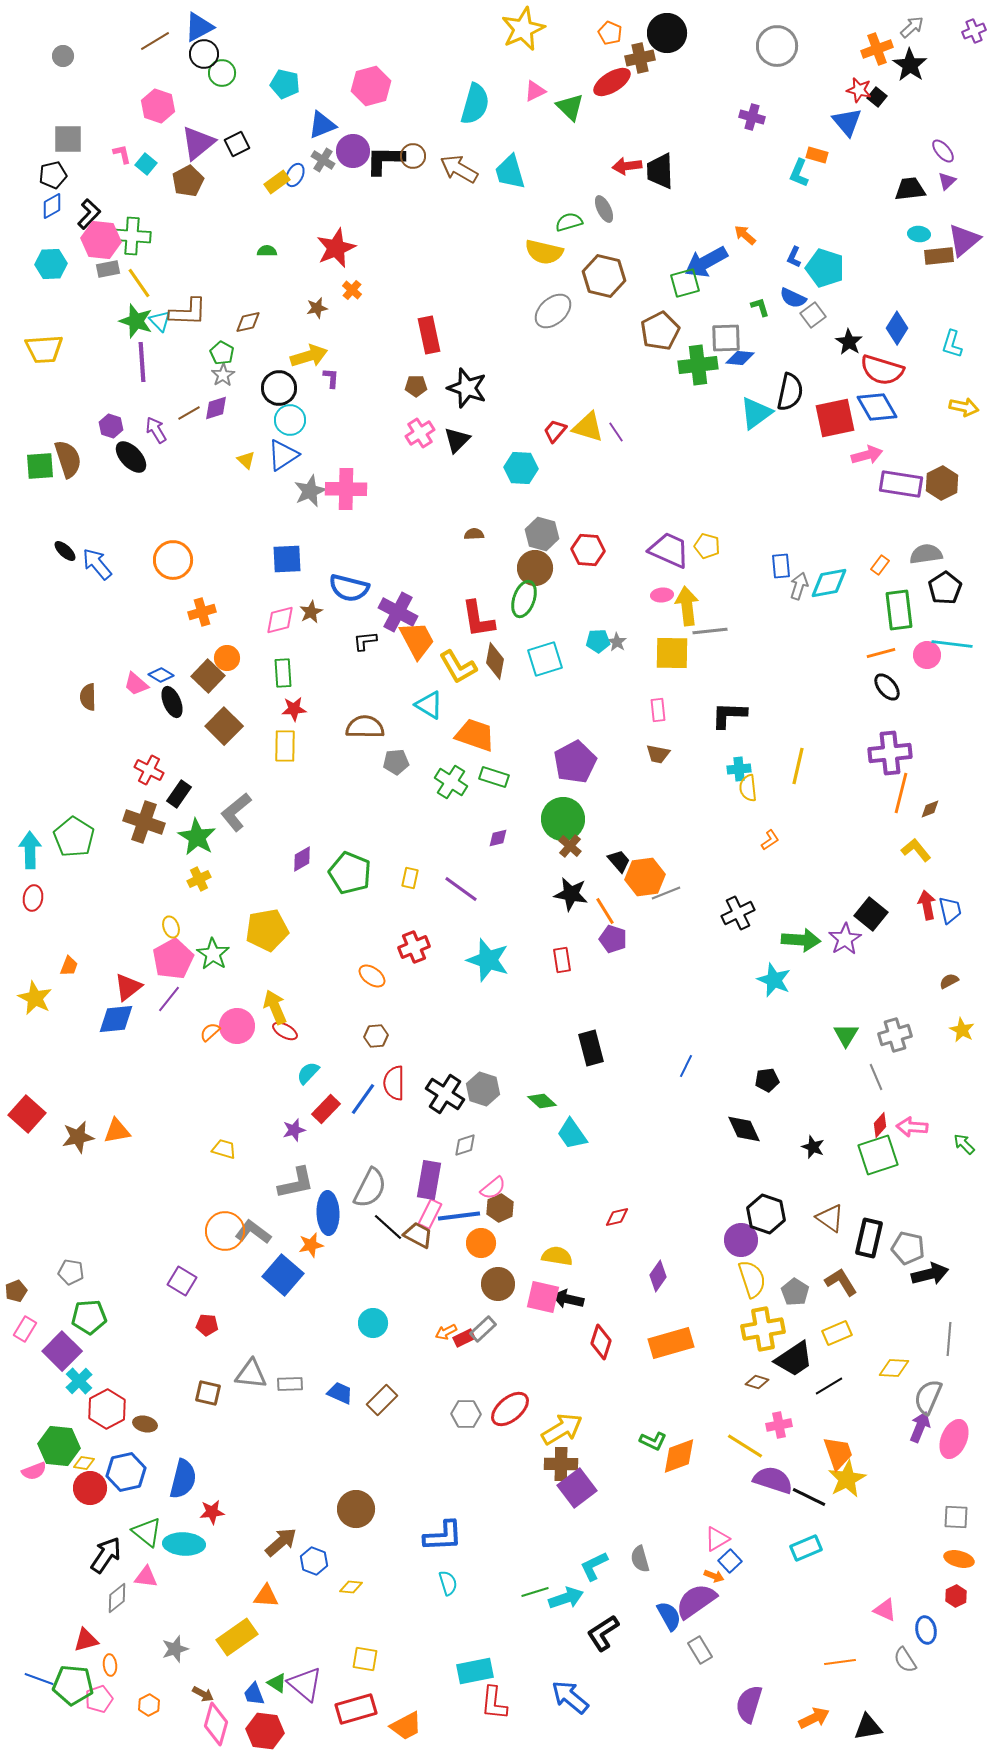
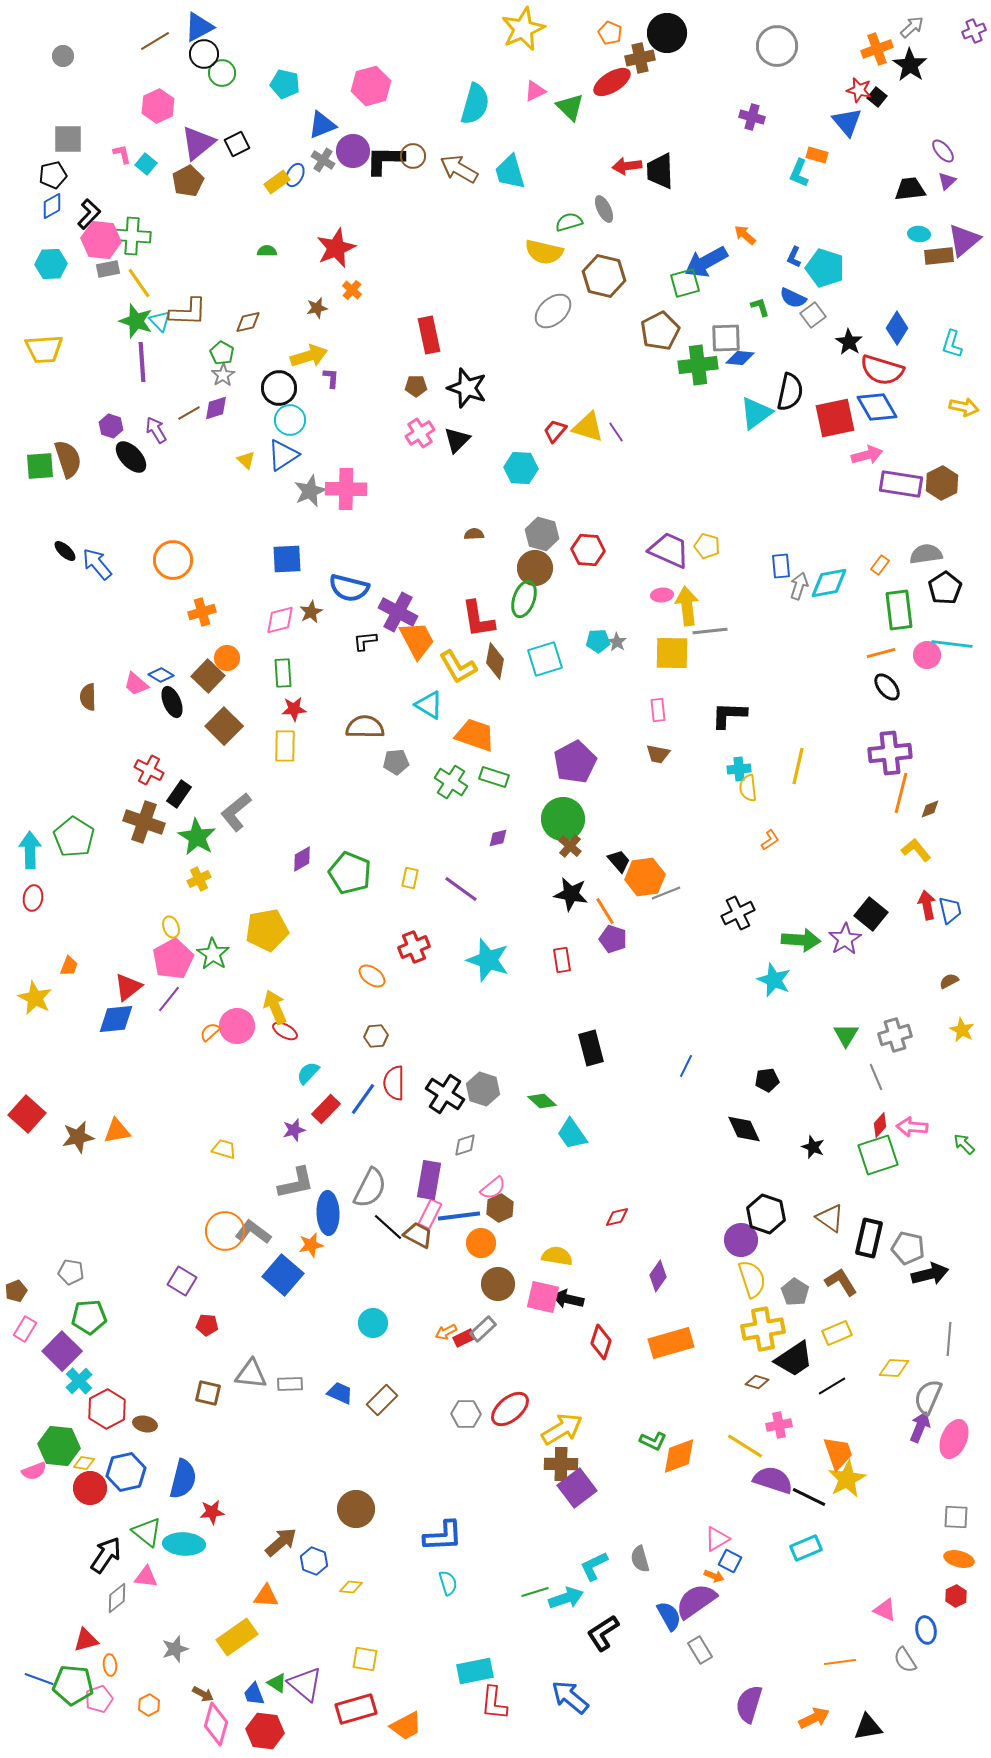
pink hexagon at (158, 106): rotated 16 degrees clockwise
black line at (829, 1386): moved 3 px right
blue square at (730, 1561): rotated 20 degrees counterclockwise
